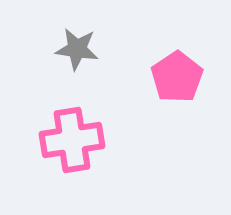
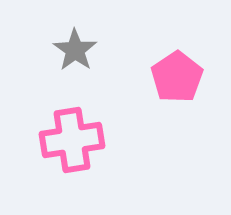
gray star: moved 2 px left, 1 px down; rotated 27 degrees clockwise
